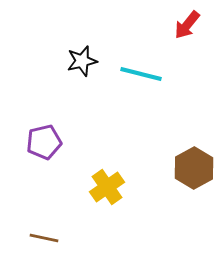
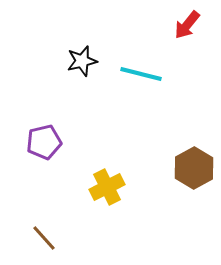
yellow cross: rotated 8 degrees clockwise
brown line: rotated 36 degrees clockwise
